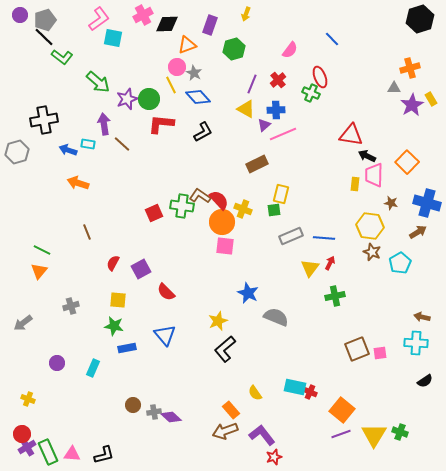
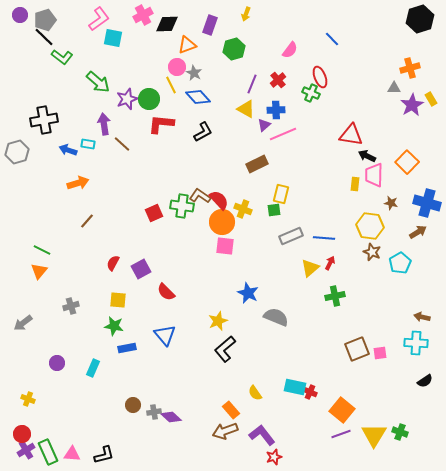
orange arrow at (78, 183): rotated 145 degrees clockwise
brown line at (87, 232): moved 11 px up; rotated 63 degrees clockwise
yellow triangle at (310, 268): rotated 12 degrees clockwise
purple cross at (27, 447): moved 1 px left, 3 px down
